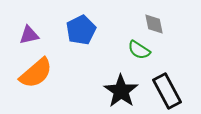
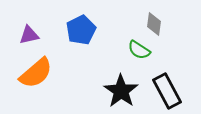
gray diamond: rotated 20 degrees clockwise
